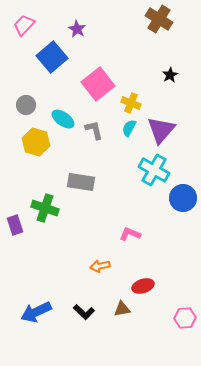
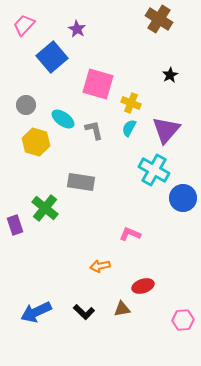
pink square: rotated 36 degrees counterclockwise
purple triangle: moved 5 px right
green cross: rotated 20 degrees clockwise
pink hexagon: moved 2 px left, 2 px down
